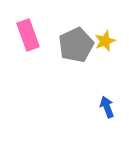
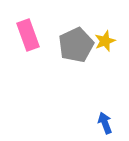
blue arrow: moved 2 px left, 16 px down
